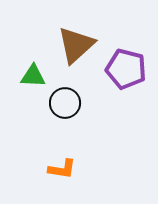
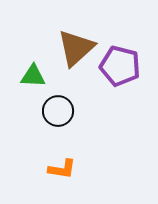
brown triangle: moved 3 px down
purple pentagon: moved 6 px left, 3 px up
black circle: moved 7 px left, 8 px down
